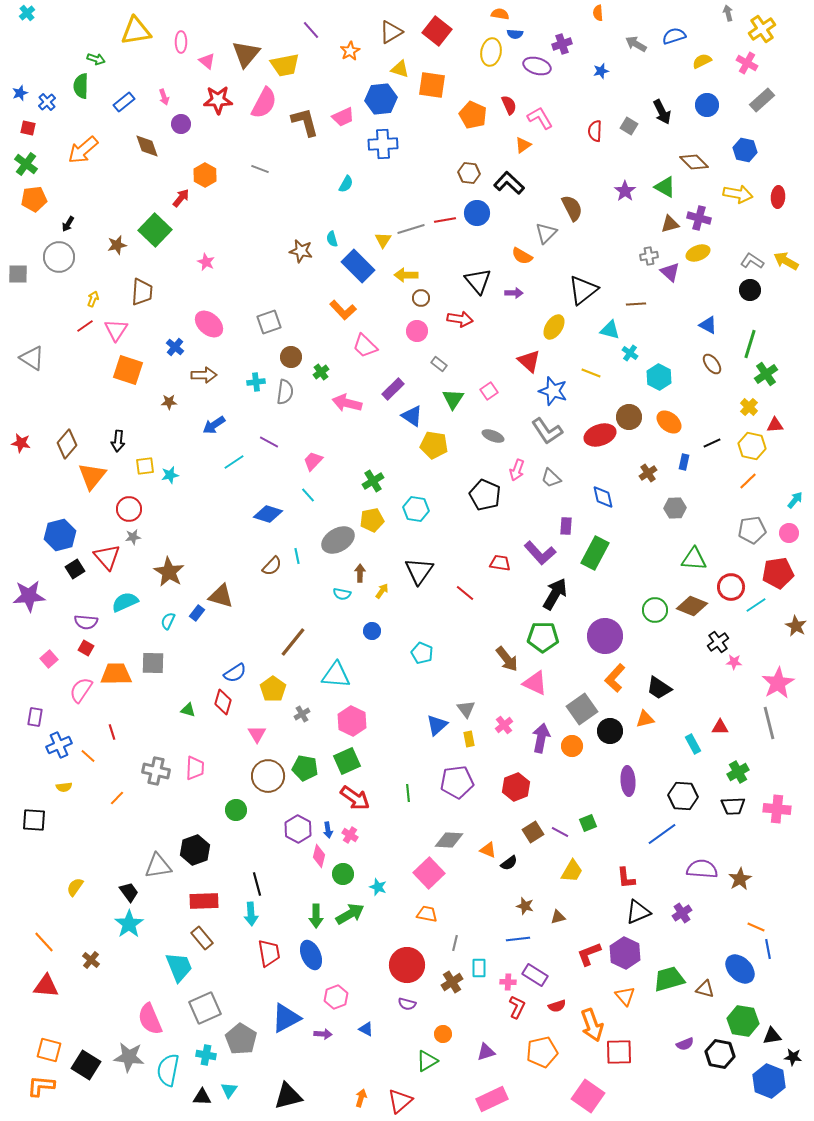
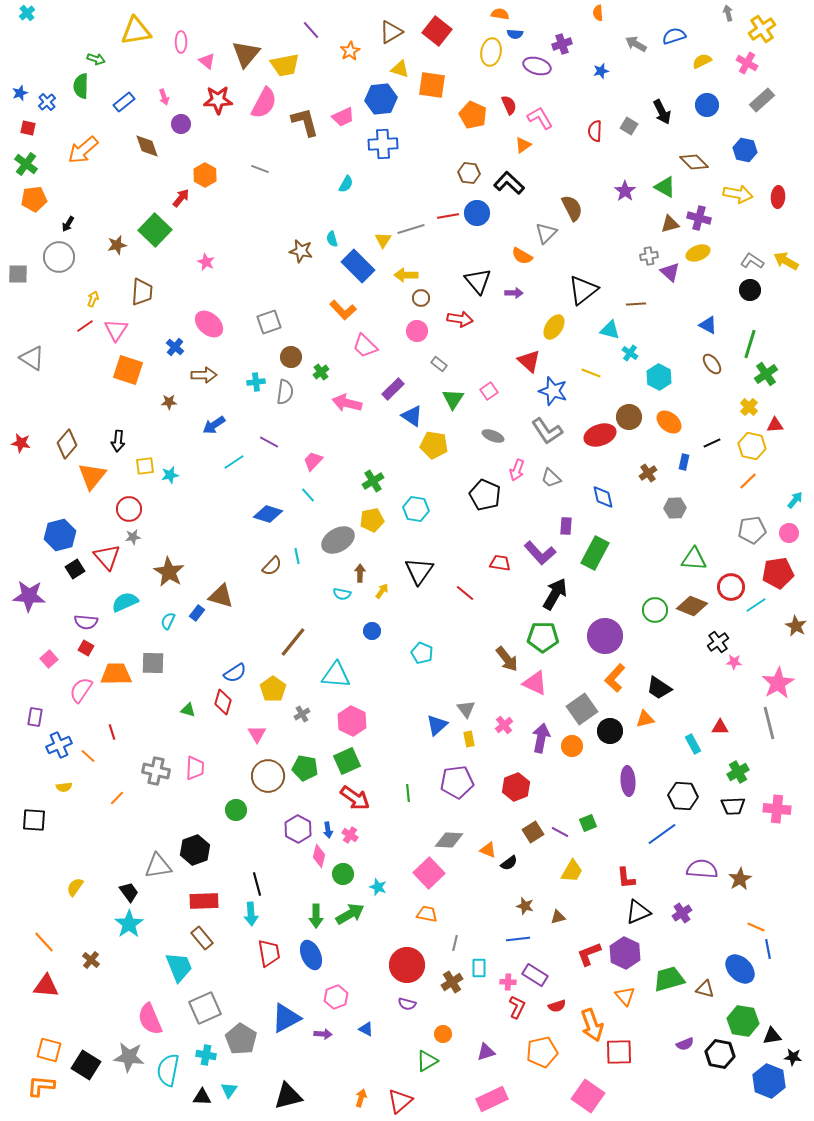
red line at (445, 220): moved 3 px right, 4 px up
purple star at (29, 596): rotated 8 degrees clockwise
